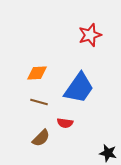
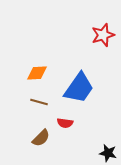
red star: moved 13 px right
